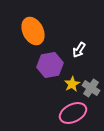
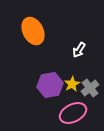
purple hexagon: moved 20 px down
gray cross: moved 1 px left; rotated 18 degrees clockwise
